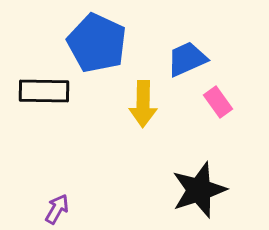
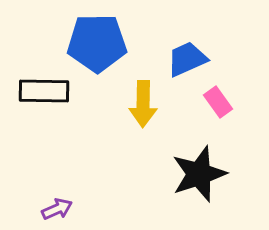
blue pentagon: rotated 26 degrees counterclockwise
black star: moved 16 px up
purple arrow: rotated 36 degrees clockwise
